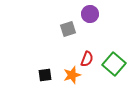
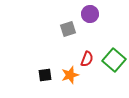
green square: moved 4 px up
orange star: moved 2 px left
